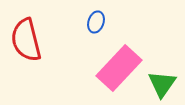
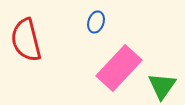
green triangle: moved 2 px down
